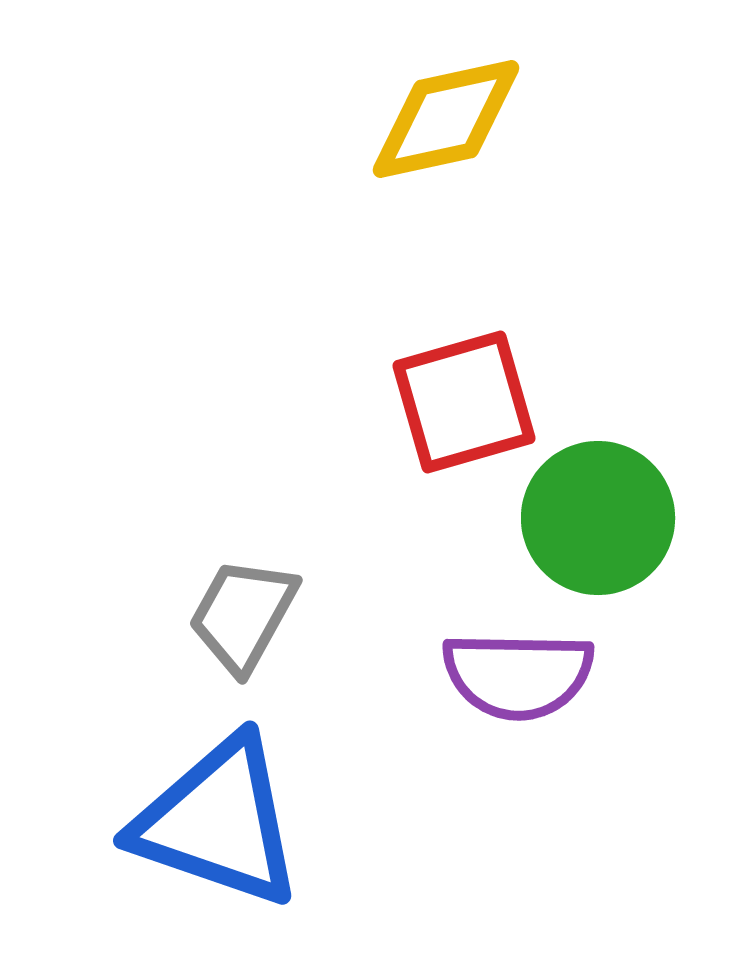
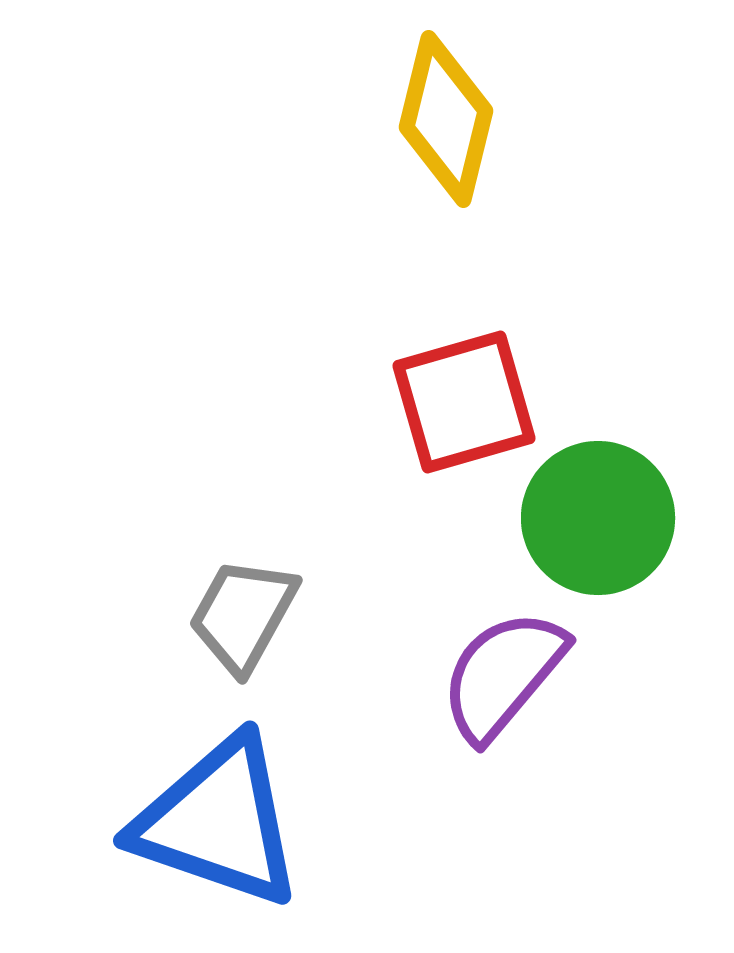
yellow diamond: rotated 64 degrees counterclockwise
purple semicircle: moved 15 px left; rotated 129 degrees clockwise
